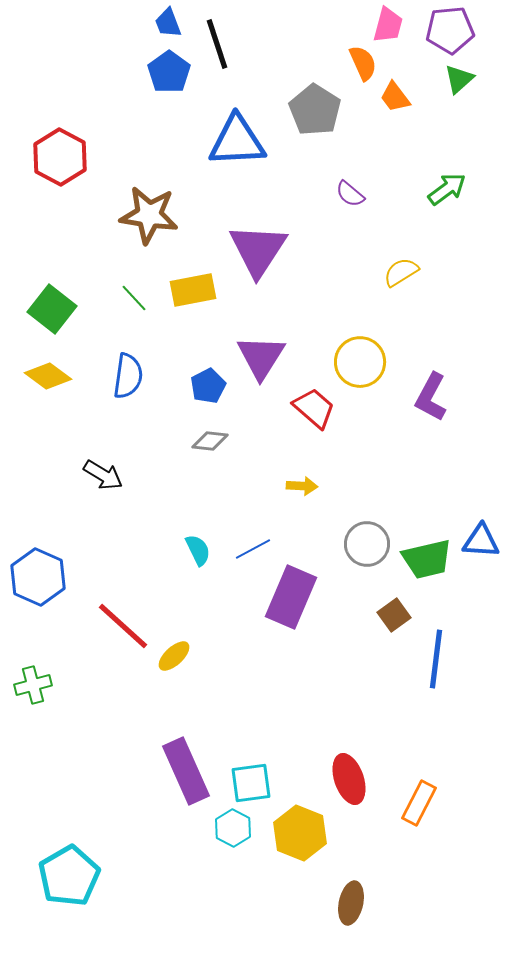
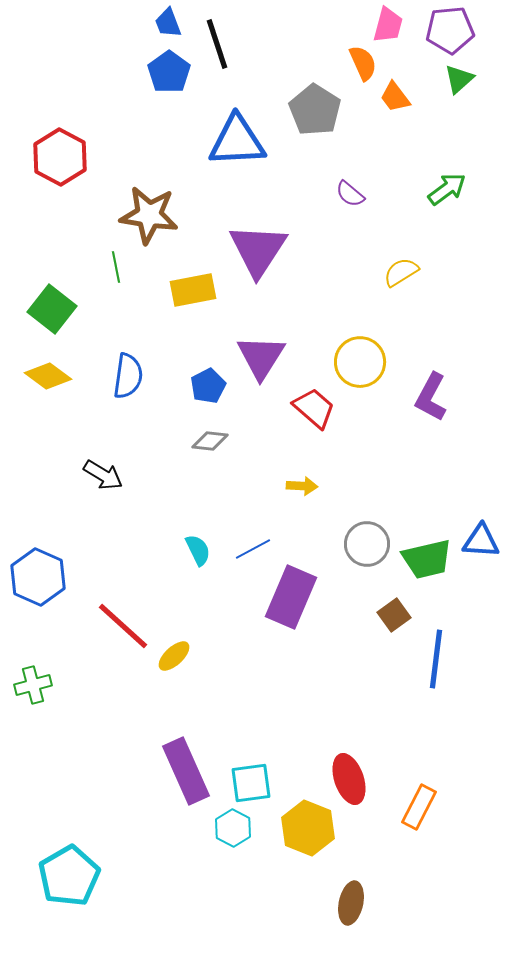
green line at (134, 298): moved 18 px left, 31 px up; rotated 32 degrees clockwise
orange rectangle at (419, 803): moved 4 px down
yellow hexagon at (300, 833): moved 8 px right, 5 px up
